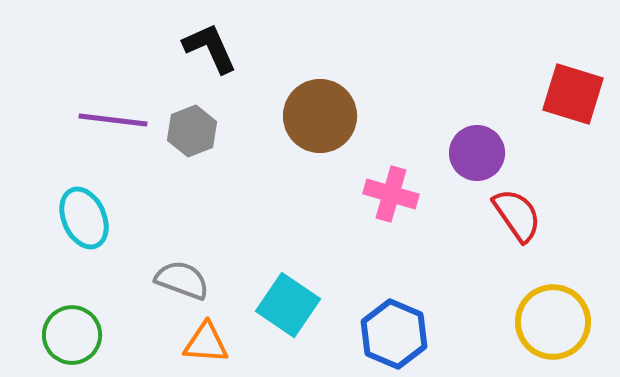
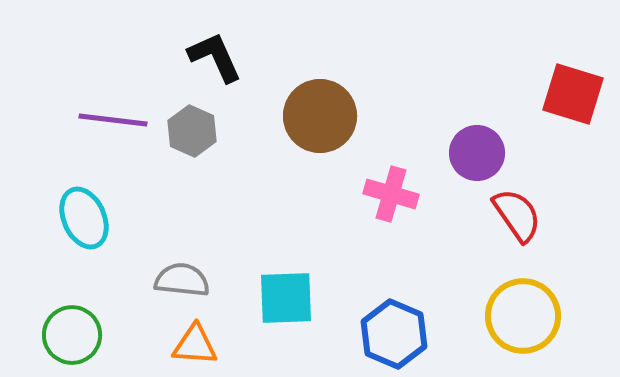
black L-shape: moved 5 px right, 9 px down
gray hexagon: rotated 15 degrees counterclockwise
gray semicircle: rotated 14 degrees counterclockwise
cyan square: moved 2 px left, 7 px up; rotated 36 degrees counterclockwise
yellow circle: moved 30 px left, 6 px up
orange triangle: moved 11 px left, 2 px down
